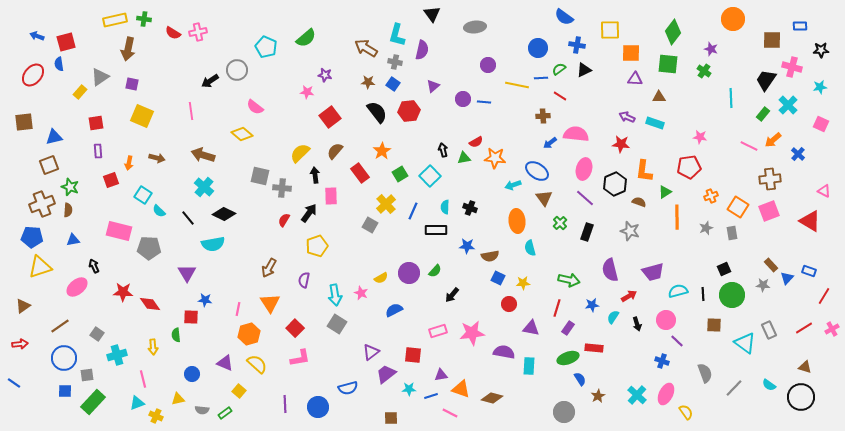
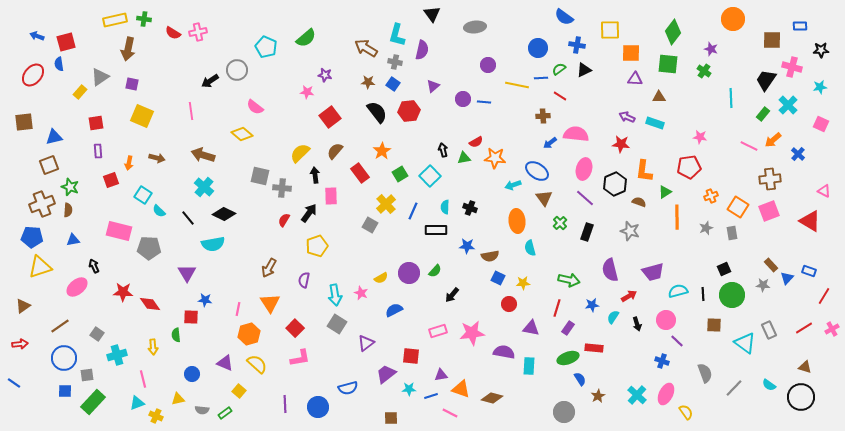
purple triangle at (371, 352): moved 5 px left, 9 px up
red square at (413, 355): moved 2 px left, 1 px down
